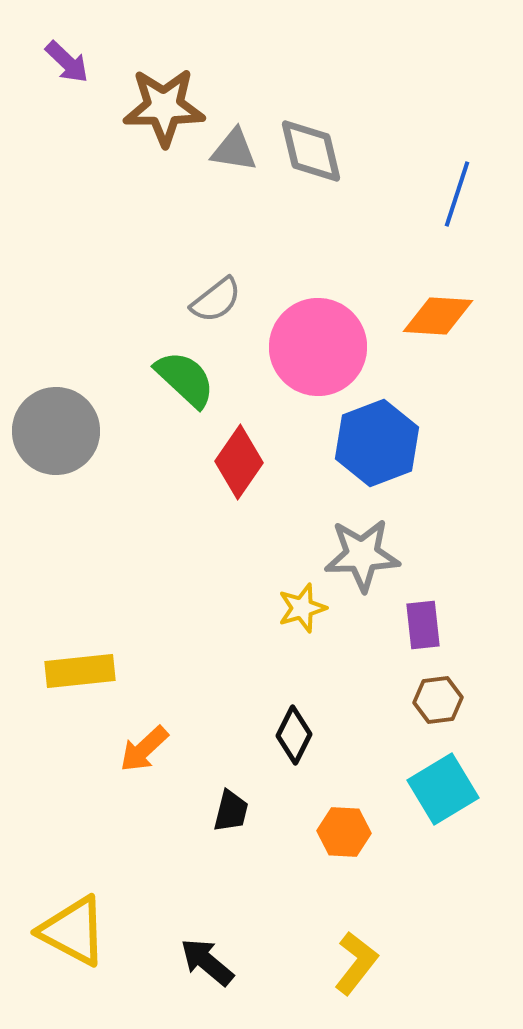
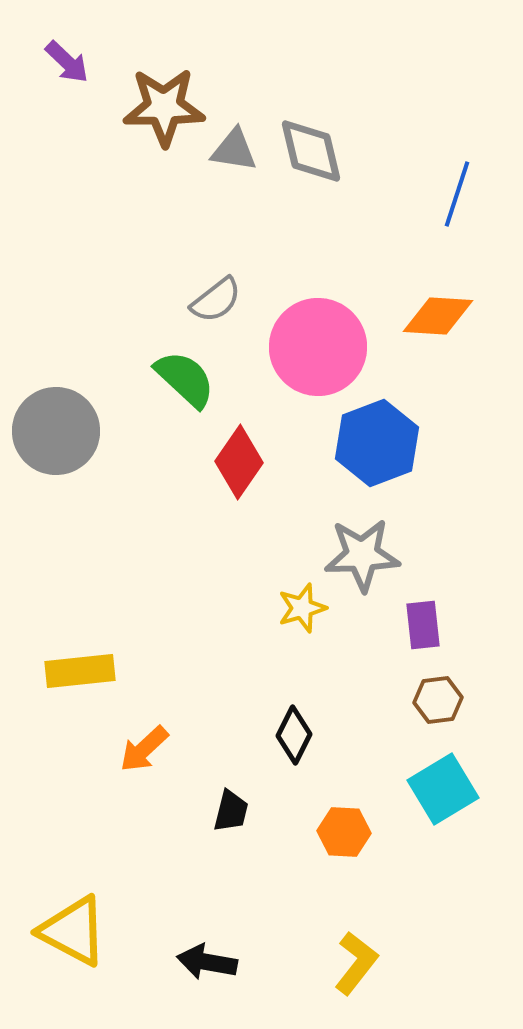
black arrow: rotated 30 degrees counterclockwise
